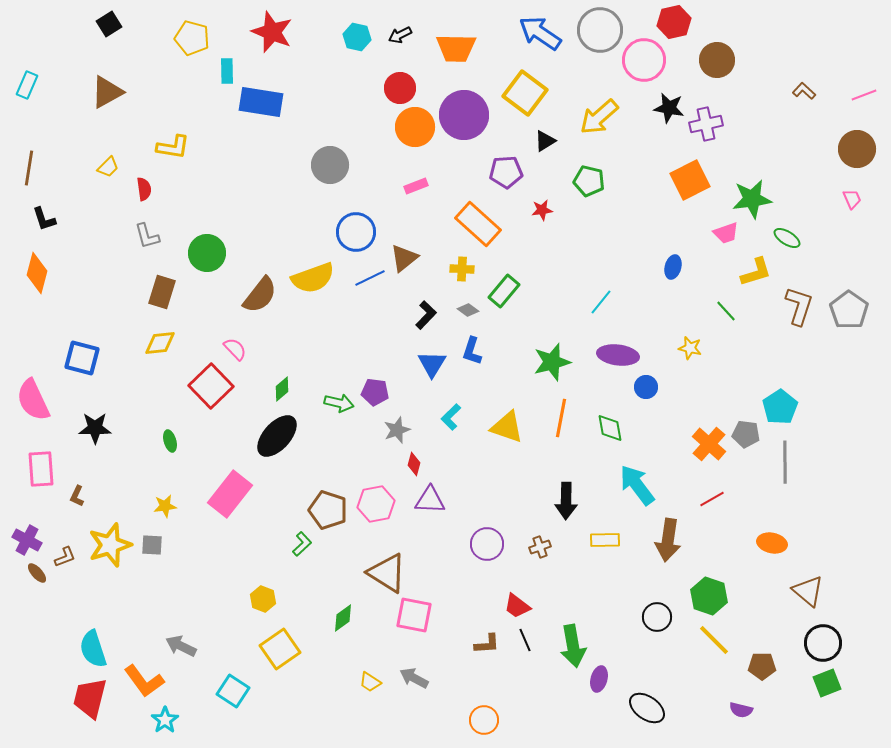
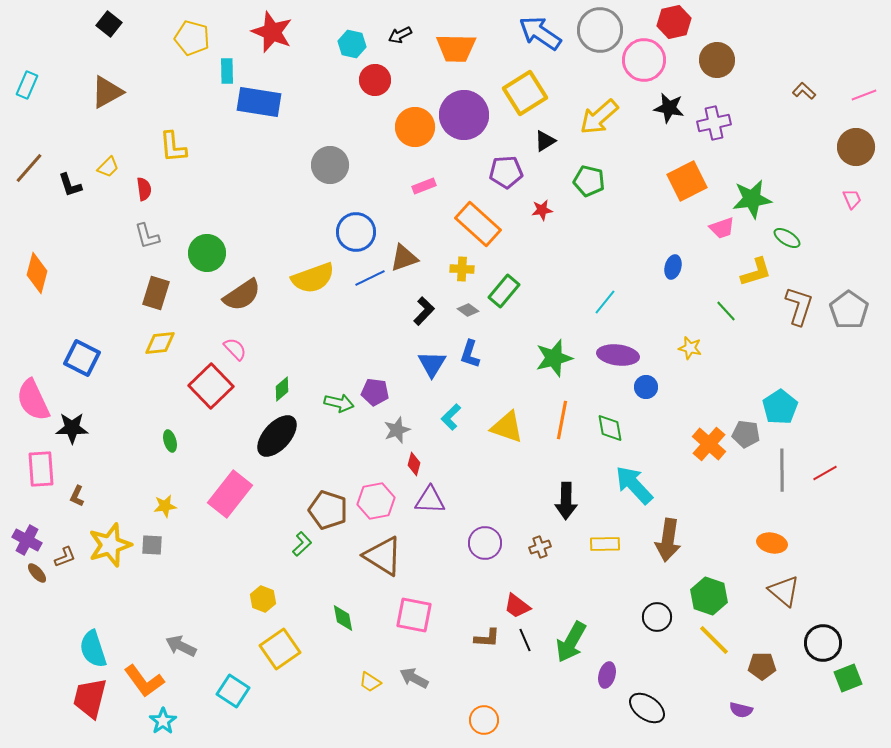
black square at (109, 24): rotated 20 degrees counterclockwise
cyan hexagon at (357, 37): moved 5 px left, 7 px down
red circle at (400, 88): moved 25 px left, 8 px up
yellow square at (525, 93): rotated 21 degrees clockwise
blue rectangle at (261, 102): moved 2 px left
purple cross at (706, 124): moved 8 px right, 1 px up
yellow L-shape at (173, 147): rotated 76 degrees clockwise
brown circle at (857, 149): moved 1 px left, 2 px up
brown line at (29, 168): rotated 32 degrees clockwise
orange square at (690, 180): moved 3 px left, 1 px down
pink rectangle at (416, 186): moved 8 px right
black L-shape at (44, 219): moved 26 px right, 34 px up
pink trapezoid at (726, 233): moved 4 px left, 5 px up
brown triangle at (404, 258): rotated 20 degrees clockwise
brown rectangle at (162, 292): moved 6 px left, 1 px down
brown semicircle at (260, 295): moved 18 px left; rotated 18 degrees clockwise
cyan line at (601, 302): moved 4 px right
black L-shape at (426, 315): moved 2 px left, 4 px up
blue L-shape at (472, 351): moved 2 px left, 3 px down
blue square at (82, 358): rotated 12 degrees clockwise
green star at (552, 362): moved 2 px right, 4 px up
orange line at (561, 418): moved 1 px right, 2 px down
black star at (95, 428): moved 23 px left
gray line at (785, 462): moved 3 px left, 8 px down
cyan arrow at (637, 485): moved 3 px left; rotated 6 degrees counterclockwise
red line at (712, 499): moved 113 px right, 26 px up
pink hexagon at (376, 504): moved 3 px up
yellow rectangle at (605, 540): moved 4 px down
purple circle at (487, 544): moved 2 px left, 1 px up
brown triangle at (387, 573): moved 4 px left, 17 px up
brown triangle at (808, 591): moved 24 px left
green diamond at (343, 618): rotated 64 degrees counterclockwise
brown L-shape at (487, 644): moved 6 px up; rotated 8 degrees clockwise
green arrow at (573, 646): moved 2 px left, 4 px up; rotated 39 degrees clockwise
purple ellipse at (599, 679): moved 8 px right, 4 px up
green square at (827, 683): moved 21 px right, 5 px up
cyan star at (165, 720): moved 2 px left, 1 px down
